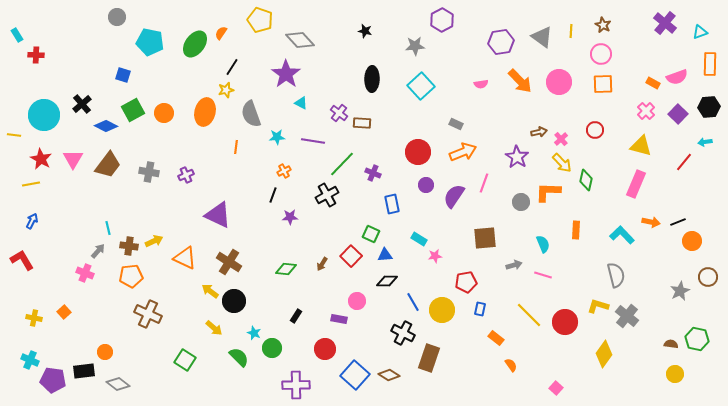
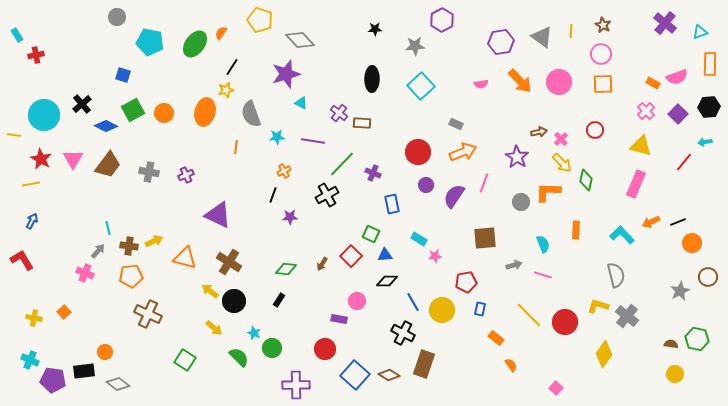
black star at (365, 31): moved 10 px right, 2 px up; rotated 16 degrees counterclockwise
red cross at (36, 55): rotated 14 degrees counterclockwise
purple star at (286, 74): rotated 20 degrees clockwise
orange arrow at (651, 222): rotated 144 degrees clockwise
orange circle at (692, 241): moved 2 px down
orange triangle at (185, 258): rotated 10 degrees counterclockwise
black rectangle at (296, 316): moved 17 px left, 16 px up
brown rectangle at (429, 358): moved 5 px left, 6 px down
